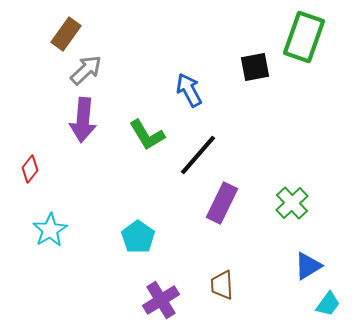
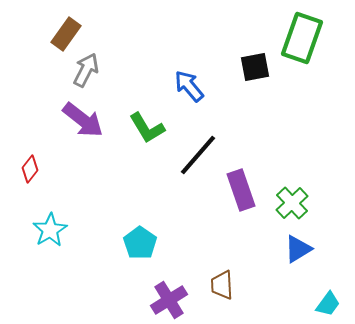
green rectangle: moved 2 px left, 1 px down
gray arrow: rotated 20 degrees counterclockwise
blue arrow: moved 4 px up; rotated 12 degrees counterclockwise
purple arrow: rotated 57 degrees counterclockwise
green L-shape: moved 7 px up
purple rectangle: moved 19 px right, 13 px up; rotated 45 degrees counterclockwise
cyan pentagon: moved 2 px right, 6 px down
blue triangle: moved 10 px left, 17 px up
purple cross: moved 8 px right
